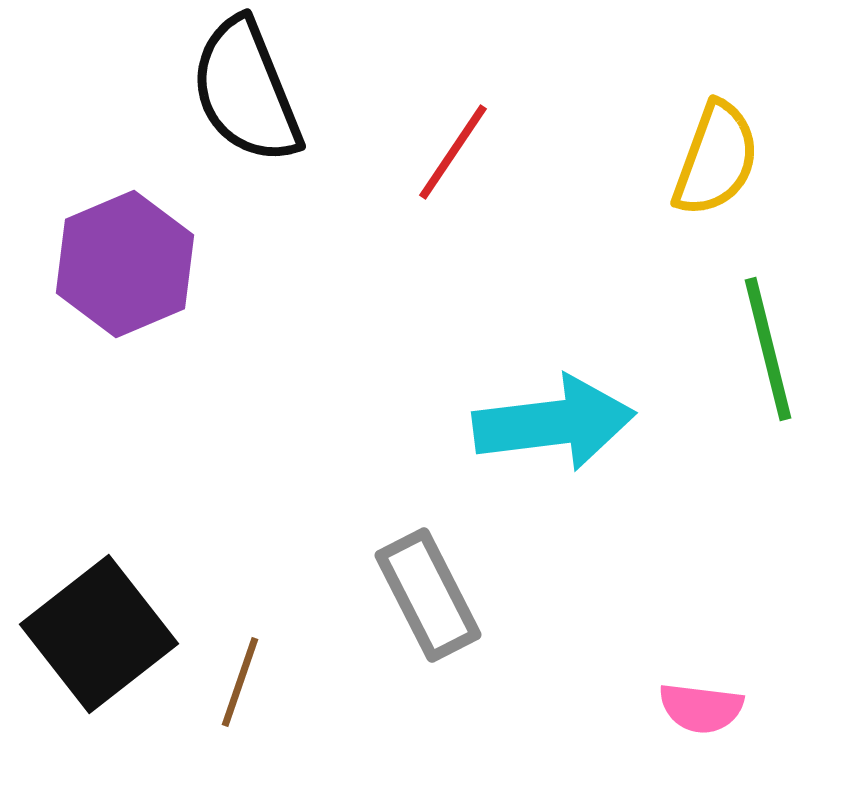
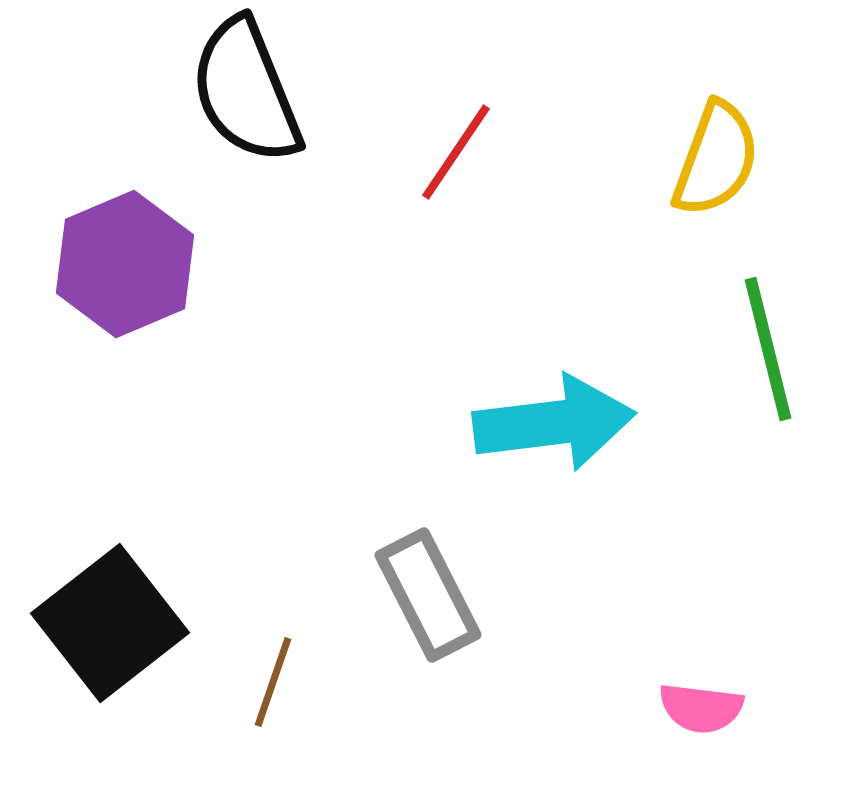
red line: moved 3 px right
black square: moved 11 px right, 11 px up
brown line: moved 33 px right
